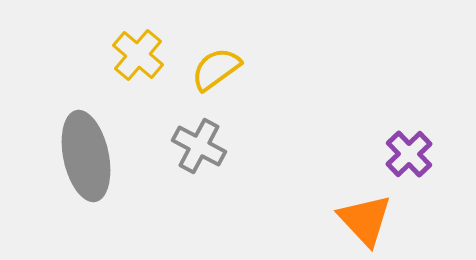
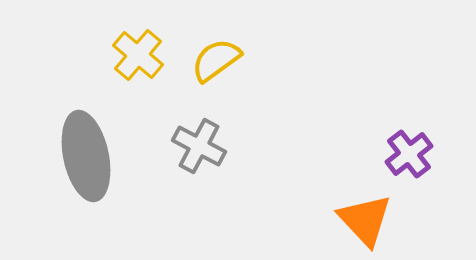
yellow semicircle: moved 9 px up
purple cross: rotated 6 degrees clockwise
